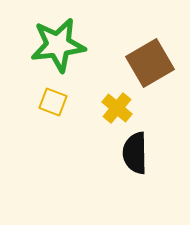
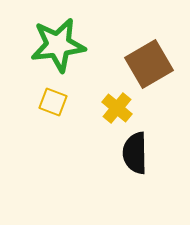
brown square: moved 1 px left, 1 px down
